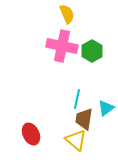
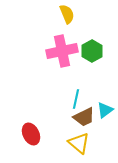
pink cross: moved 5 px down; rotated 24 degrees counterclockwise
cyan line: moved 1 px left
cyan triangle: moved 1 px left, 2 px down
brown trapezoid: moved 2 px up; rotated 125 degrees counterclockwise
yellow triangle: moved 3 px right, 3 px down
